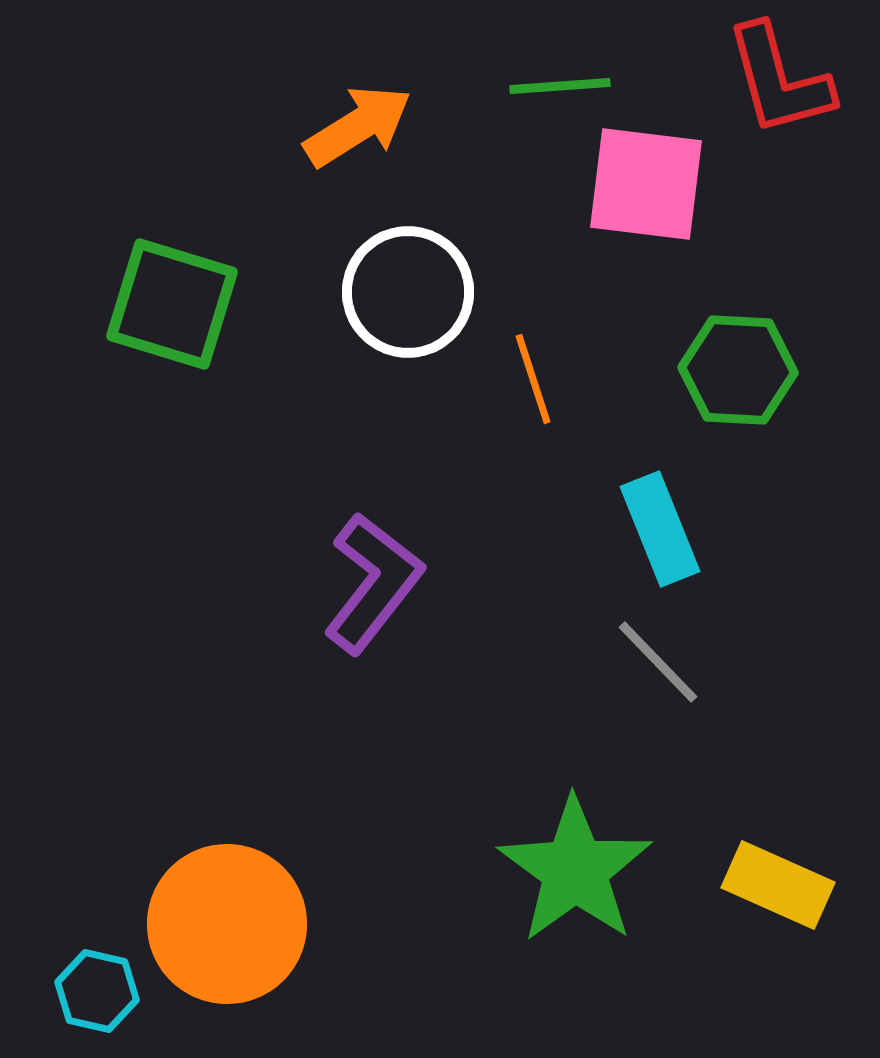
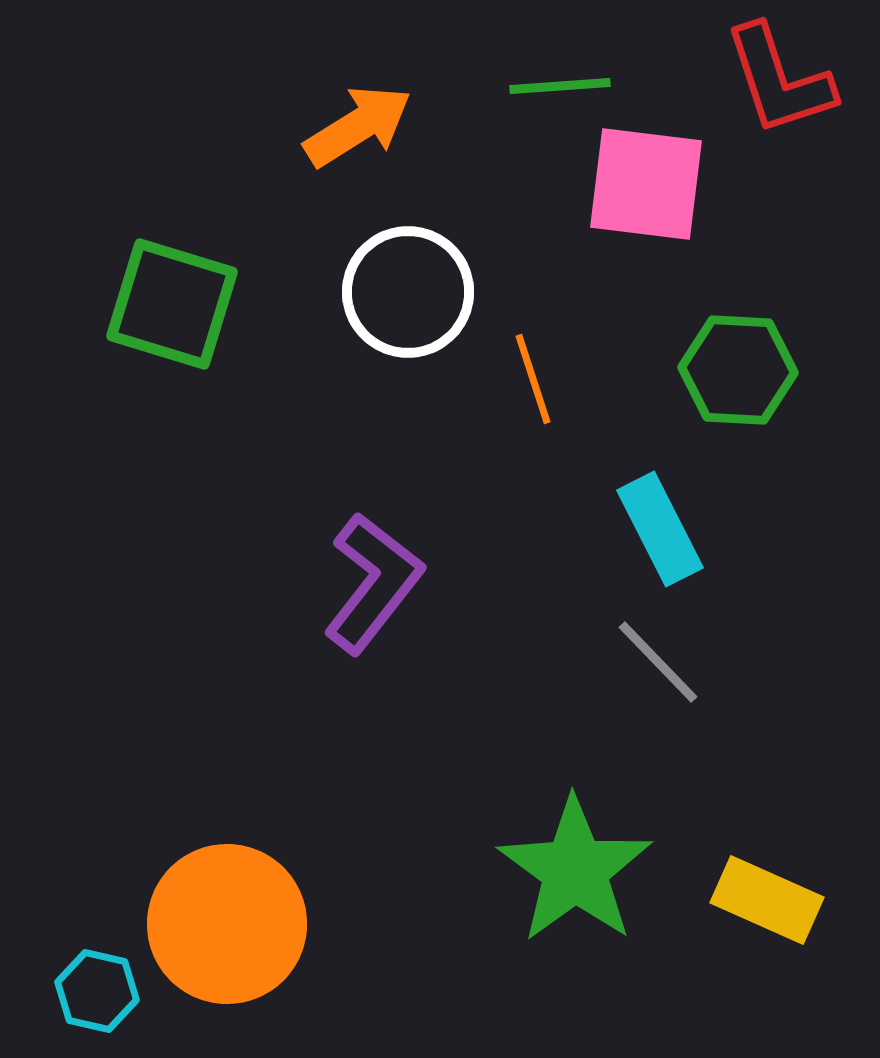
red L-shape: rotated 3 degrees counterclockwise
cyan rectangle: rotated 5 degrees counterclockwise
yellow rectangle: moved 11 px left, 15 px down
